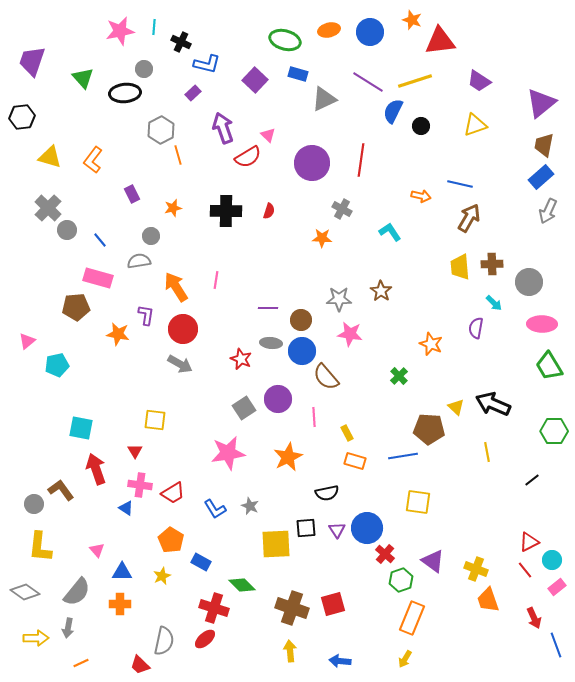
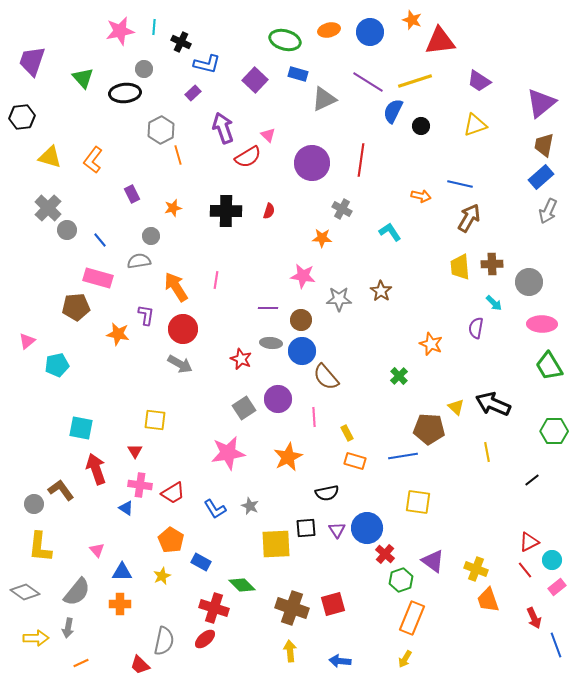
pink star at (350, 334): moved 47 px left, 58 px up
